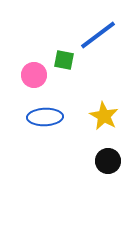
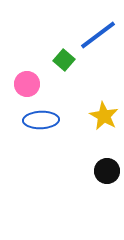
green square: rotated 30 degrees clockwise
pink circle: moved 7 px left, 9 px down
blue ellipse: moved 4 px left, 3 px down
black circle: moved 1 px left, 10 px down
